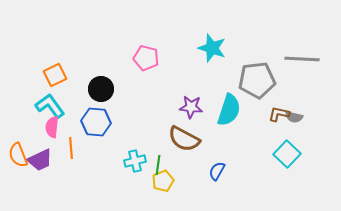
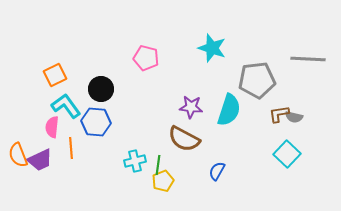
gray line: moved 6 px right
cyan L-shape: moved 16 px right
brown L-shape: rotated 20 degrees counterclockwise
